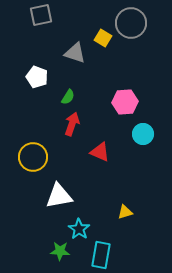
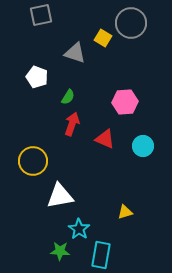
cyan circle: moved 12 px down
red triangle: moved 5 px right, 13 px up
yellow circle: moved 4 px down
white triangle: moved 1 px right
